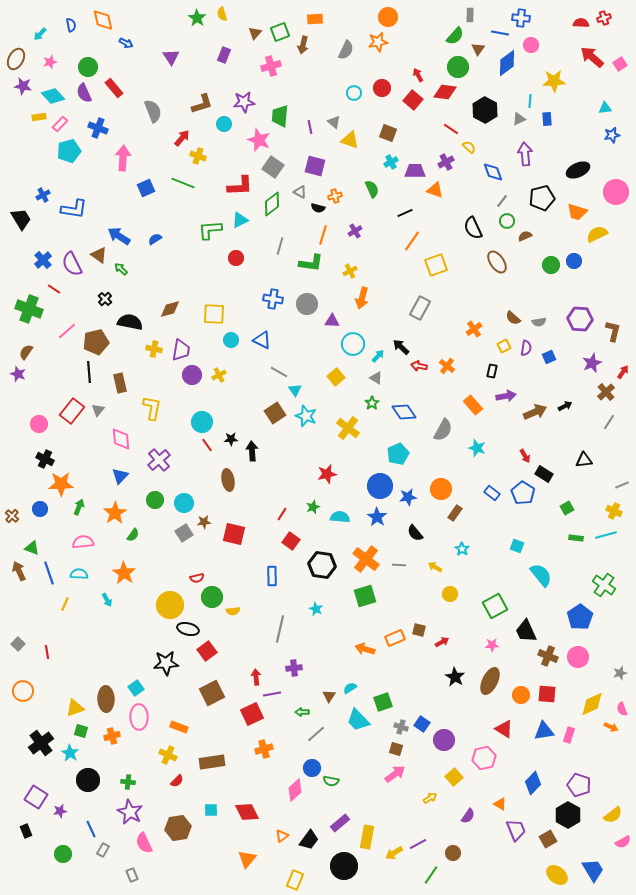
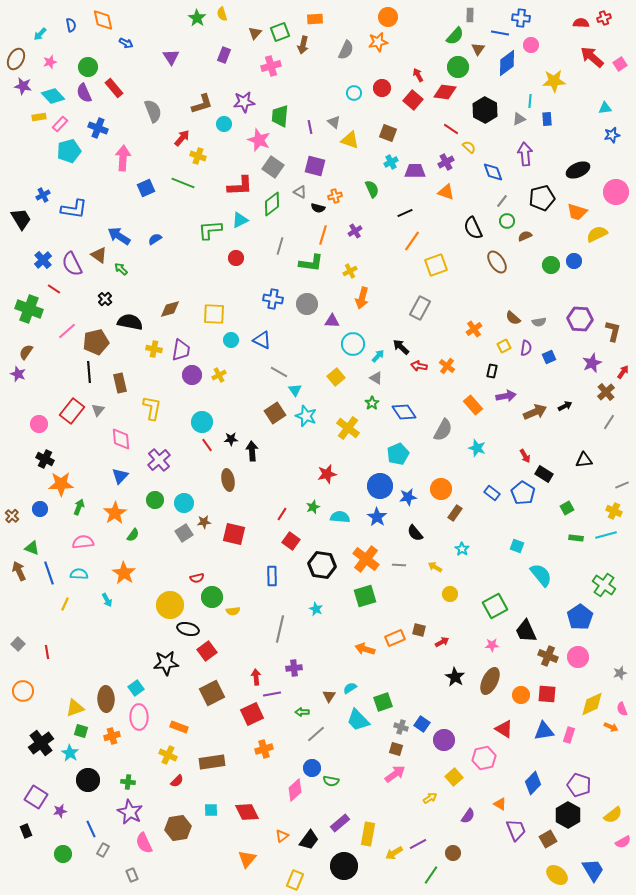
orange triangle at (435, 190): moved 11 px right, 2 px down
yellow rectangle at (367, 837): moved 1 px right, 3 px up
